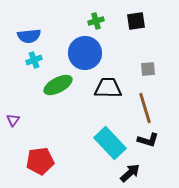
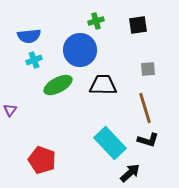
black square: moved 2 px right, 4 px down
blue circle: moved 5 px left, 3 px up
black trapezoid: moved 5 px left, 3 px up
purple triangle: moved 3 px left, 10 px up
red pentagon: moved 2 px right, 1 px up; rotated 28 degrees clockwise
